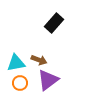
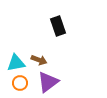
black rectangle: moved 4 px right, 3 px down; rotated 60 degrees counterclockwise
purple triangle: moved 2 px down
